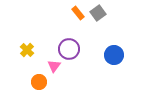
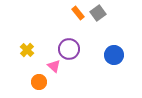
pink triangle: rotated 24 degrees counterclockwise
